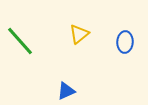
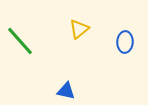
yellow triangle: moved 5 px up
blue triangle: rotated 36 degrees clockwise
